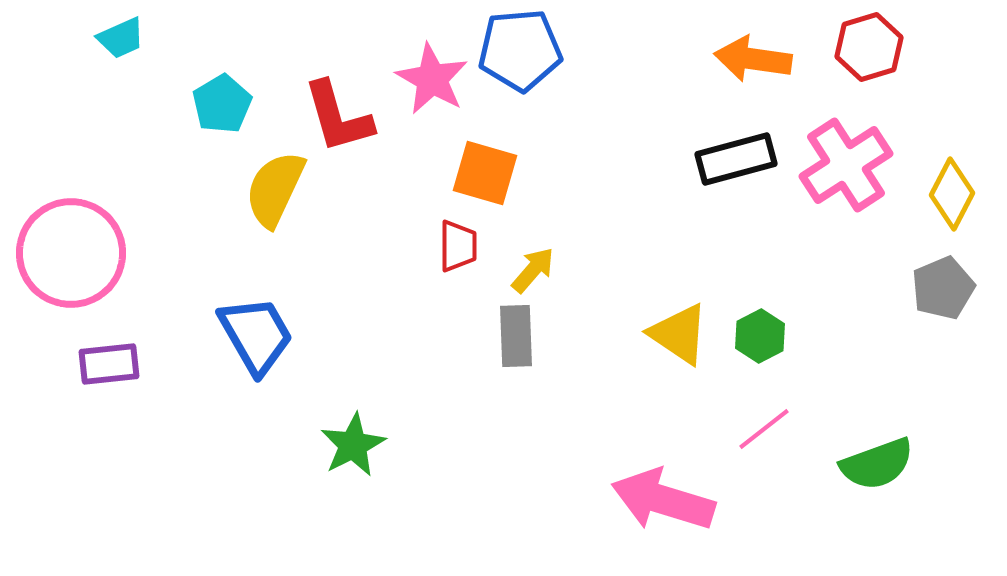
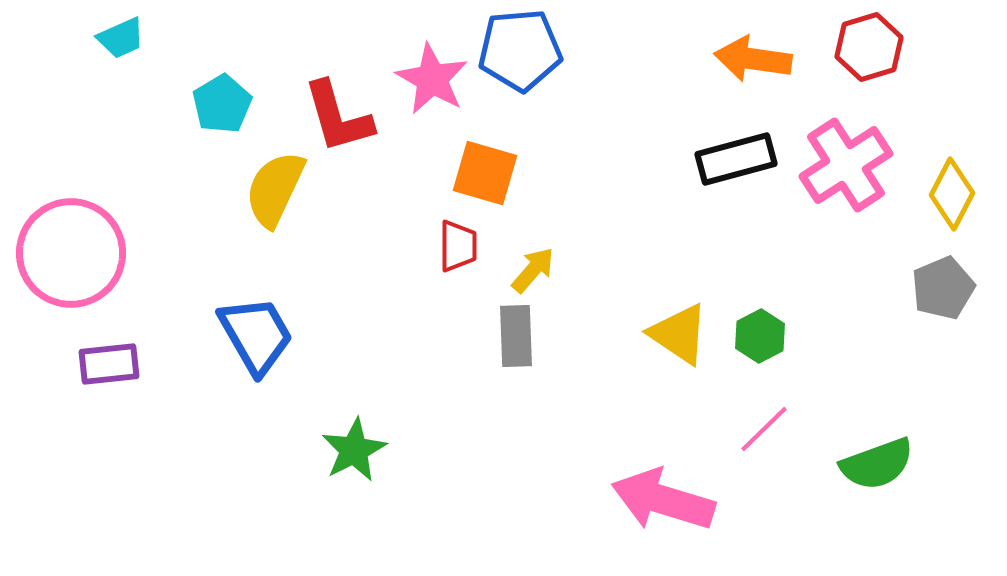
pink line: rotated 6 degrees counterclockwise
green star: moved 1 px right, 5 px down
